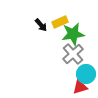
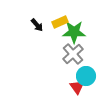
black arrow: moved 4 px left
green star: moved 1 px right, 2 px up; rotated 10 degrees clockwise
cyan circle: moved 2 px down
red triangle: moved 3 px left; rotated 49 degrees counterclockwise
